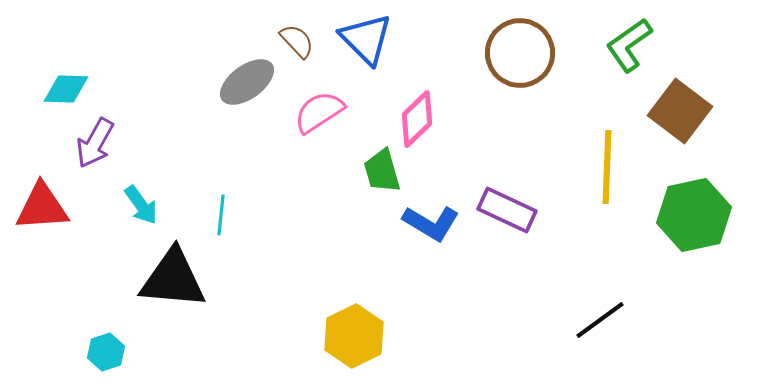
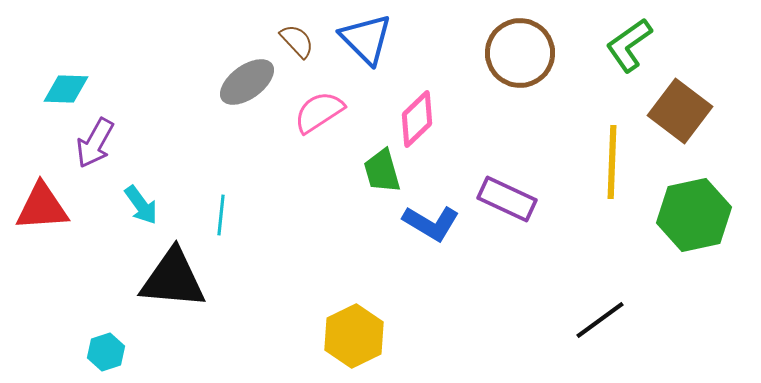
yellow line: moved 5 px right, 5 px up
purple rectangle: moved 11 px up
